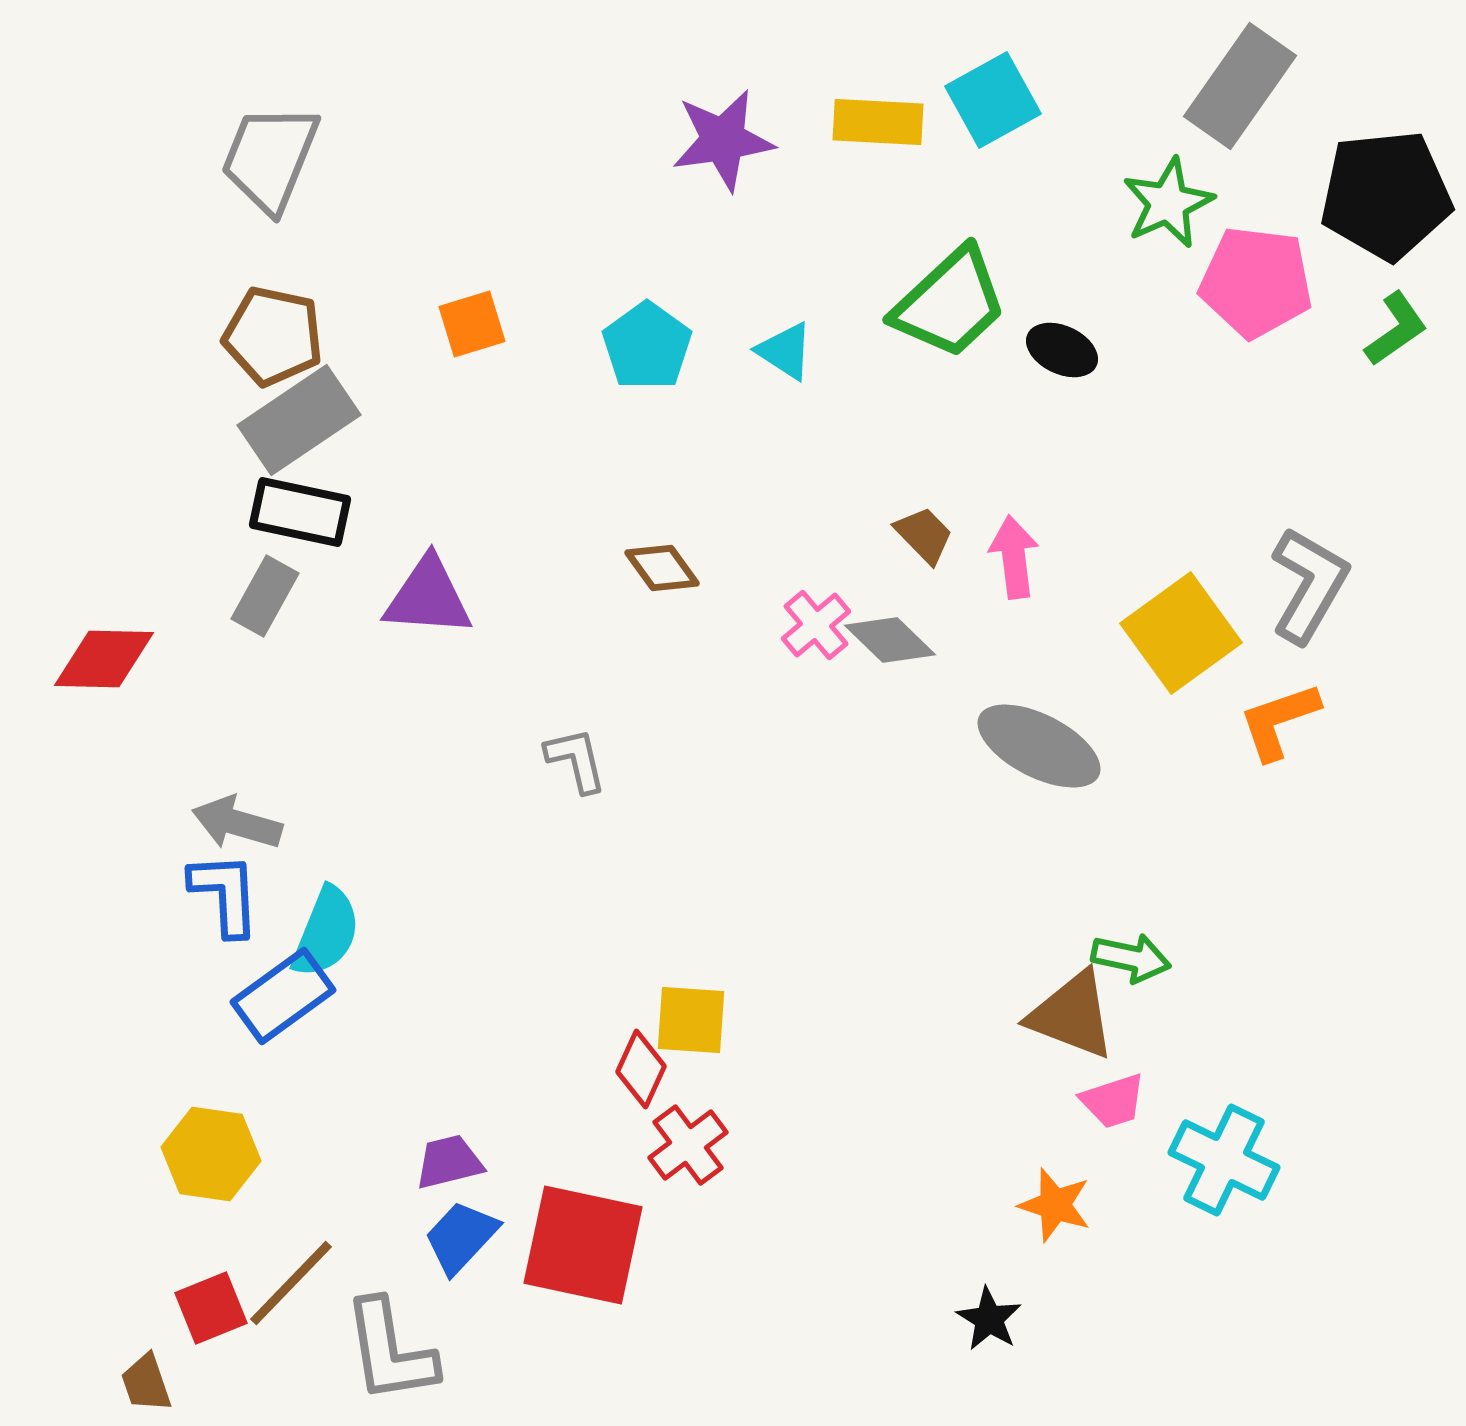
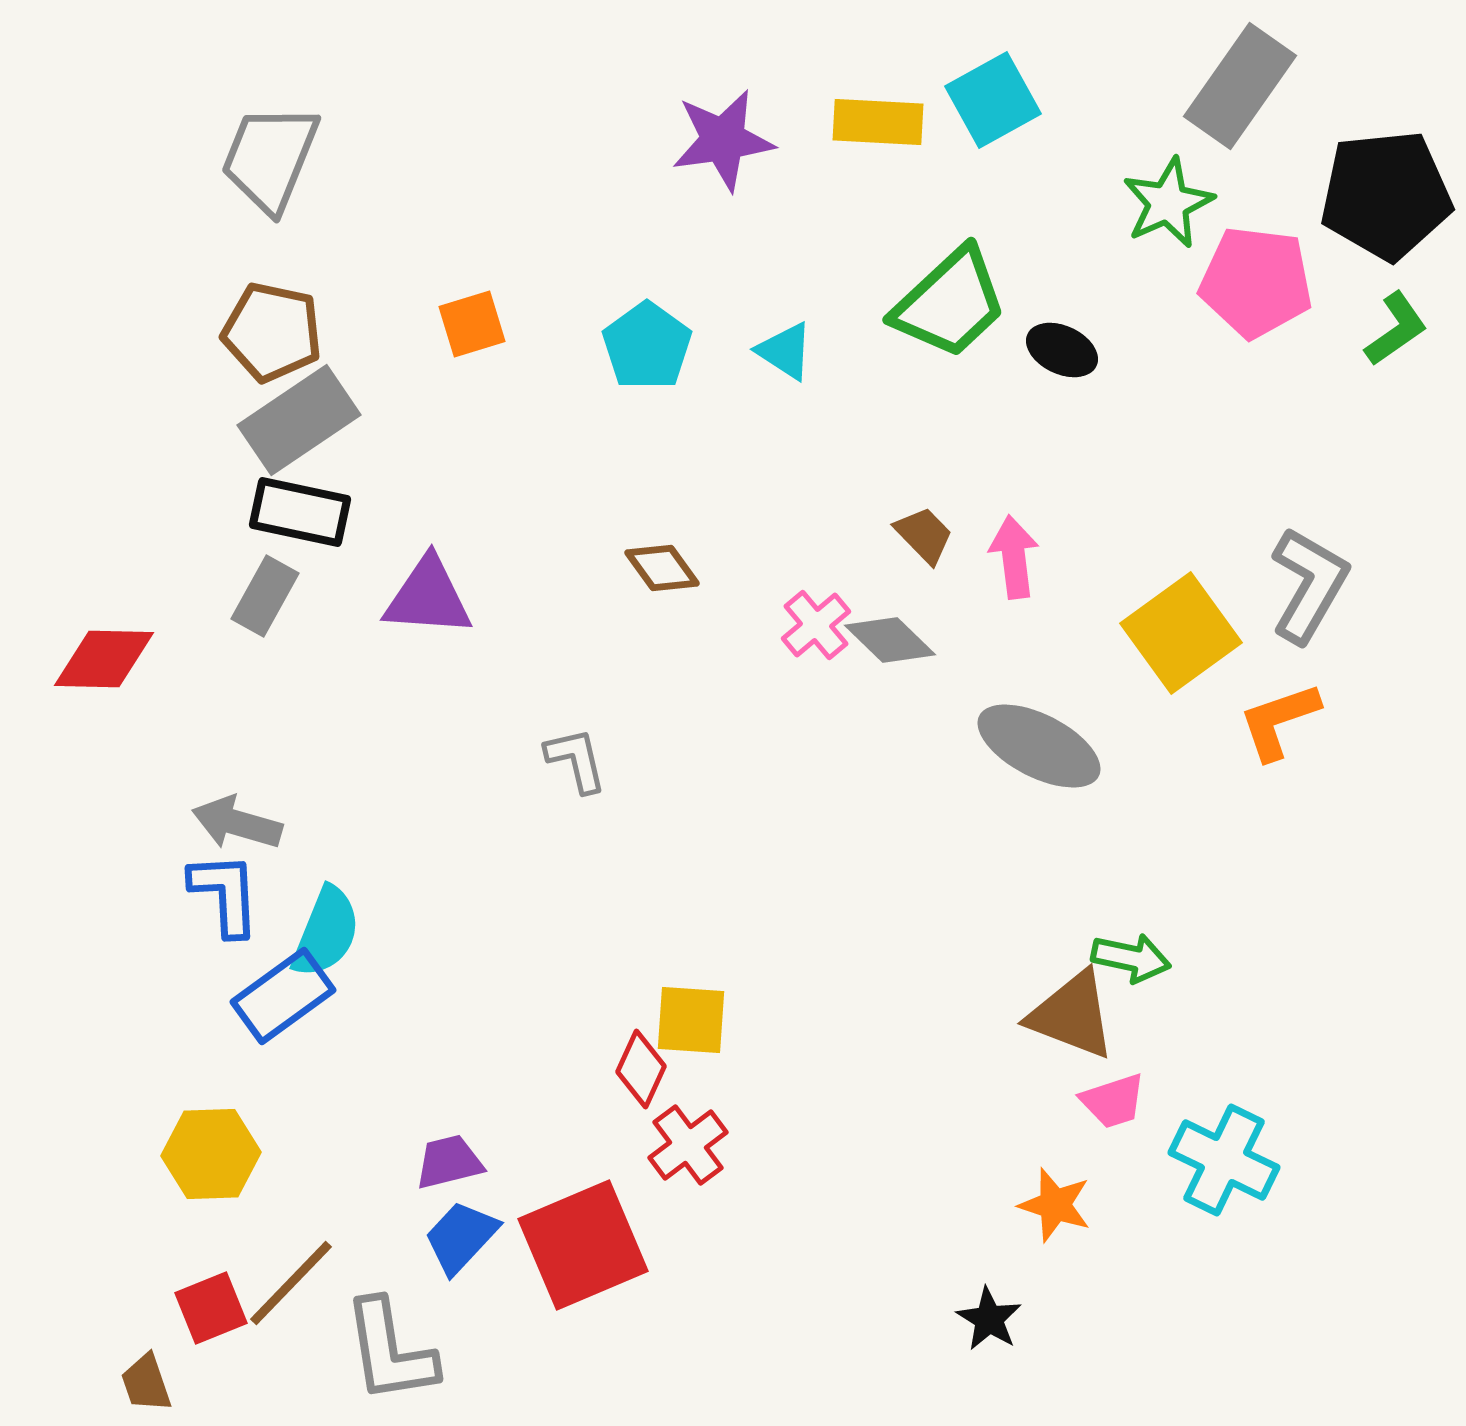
brown pentagon at (273, 336): moved 1 px left, 4 px up
yellow hexagon at (211, 1154): rotated 10 degrees counterclockwise
red square at (583, 1245): rotated 35 degrees counterclockwise
